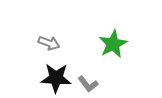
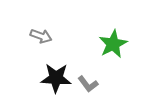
gray arrow: moved 8 px left, 7 px up
